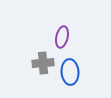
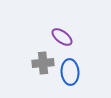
purple ellipse: rotated 65 degrees counterclockwise
